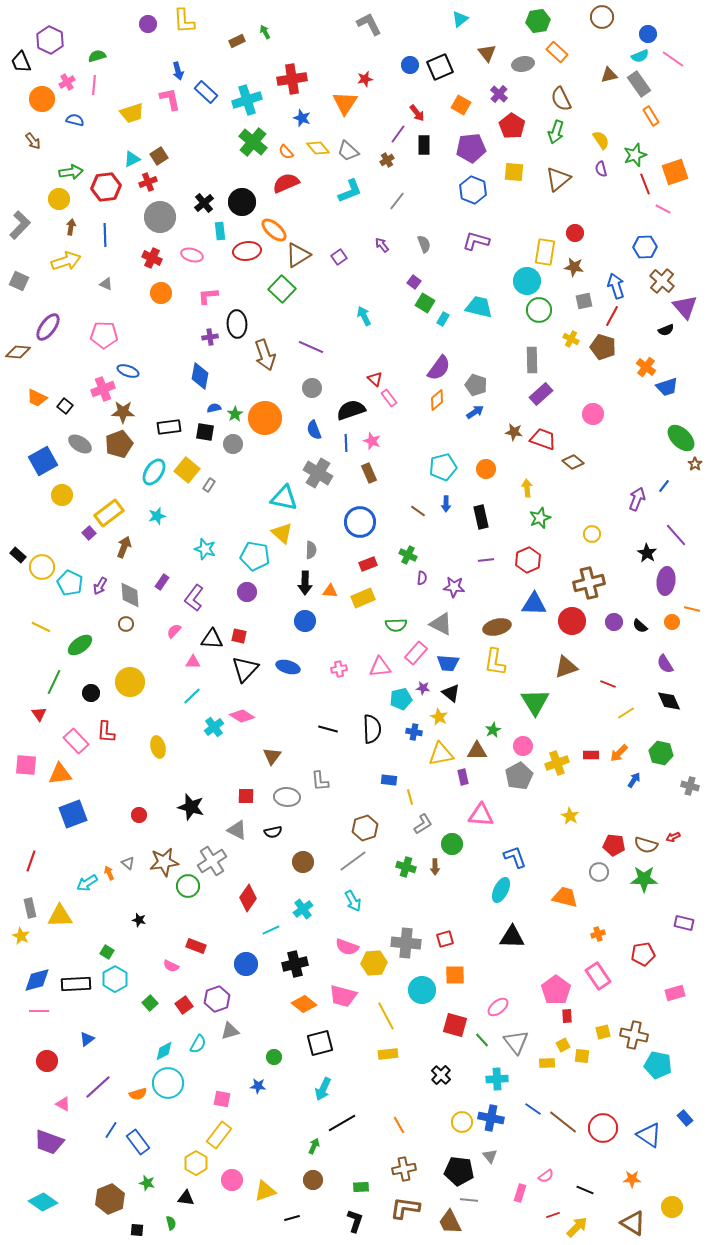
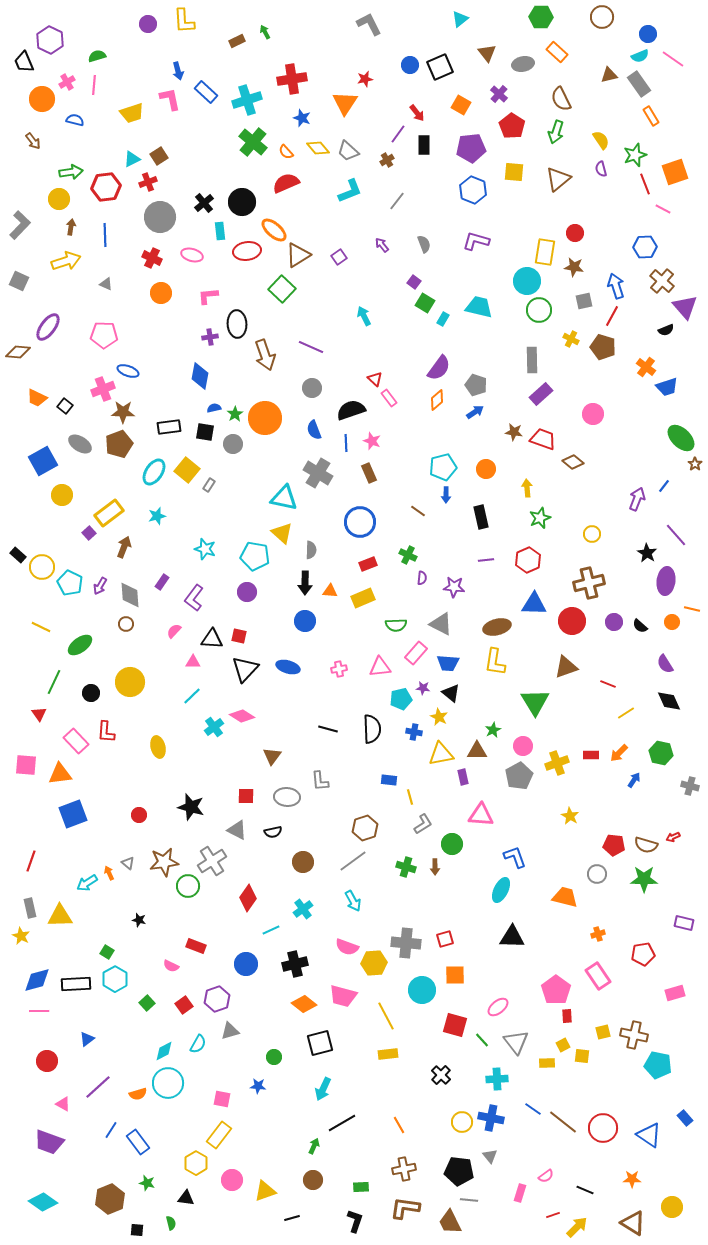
green hexagon at (538, 21): moved 3 px right, 4 px up; rotated 10 degrees clockwise
black trapezoid at (21, 62): moved 3 px right
blue arrow at (446, 504): moved 9 px up
gray circle at (599, 872): moved 2 px left, 2 px down
green square at (150, 1003): moved 3 px left
